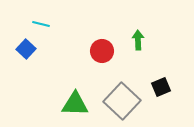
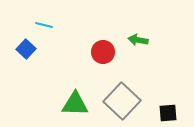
cyan line: moved 3 px right, 1 px down
green arrow: rotated 78 degrees counterclockwise
red circle: moved 1 px right, 1 px down
black square: moved 7 px right, 26 px down; rotated 18 degrees clockwise
